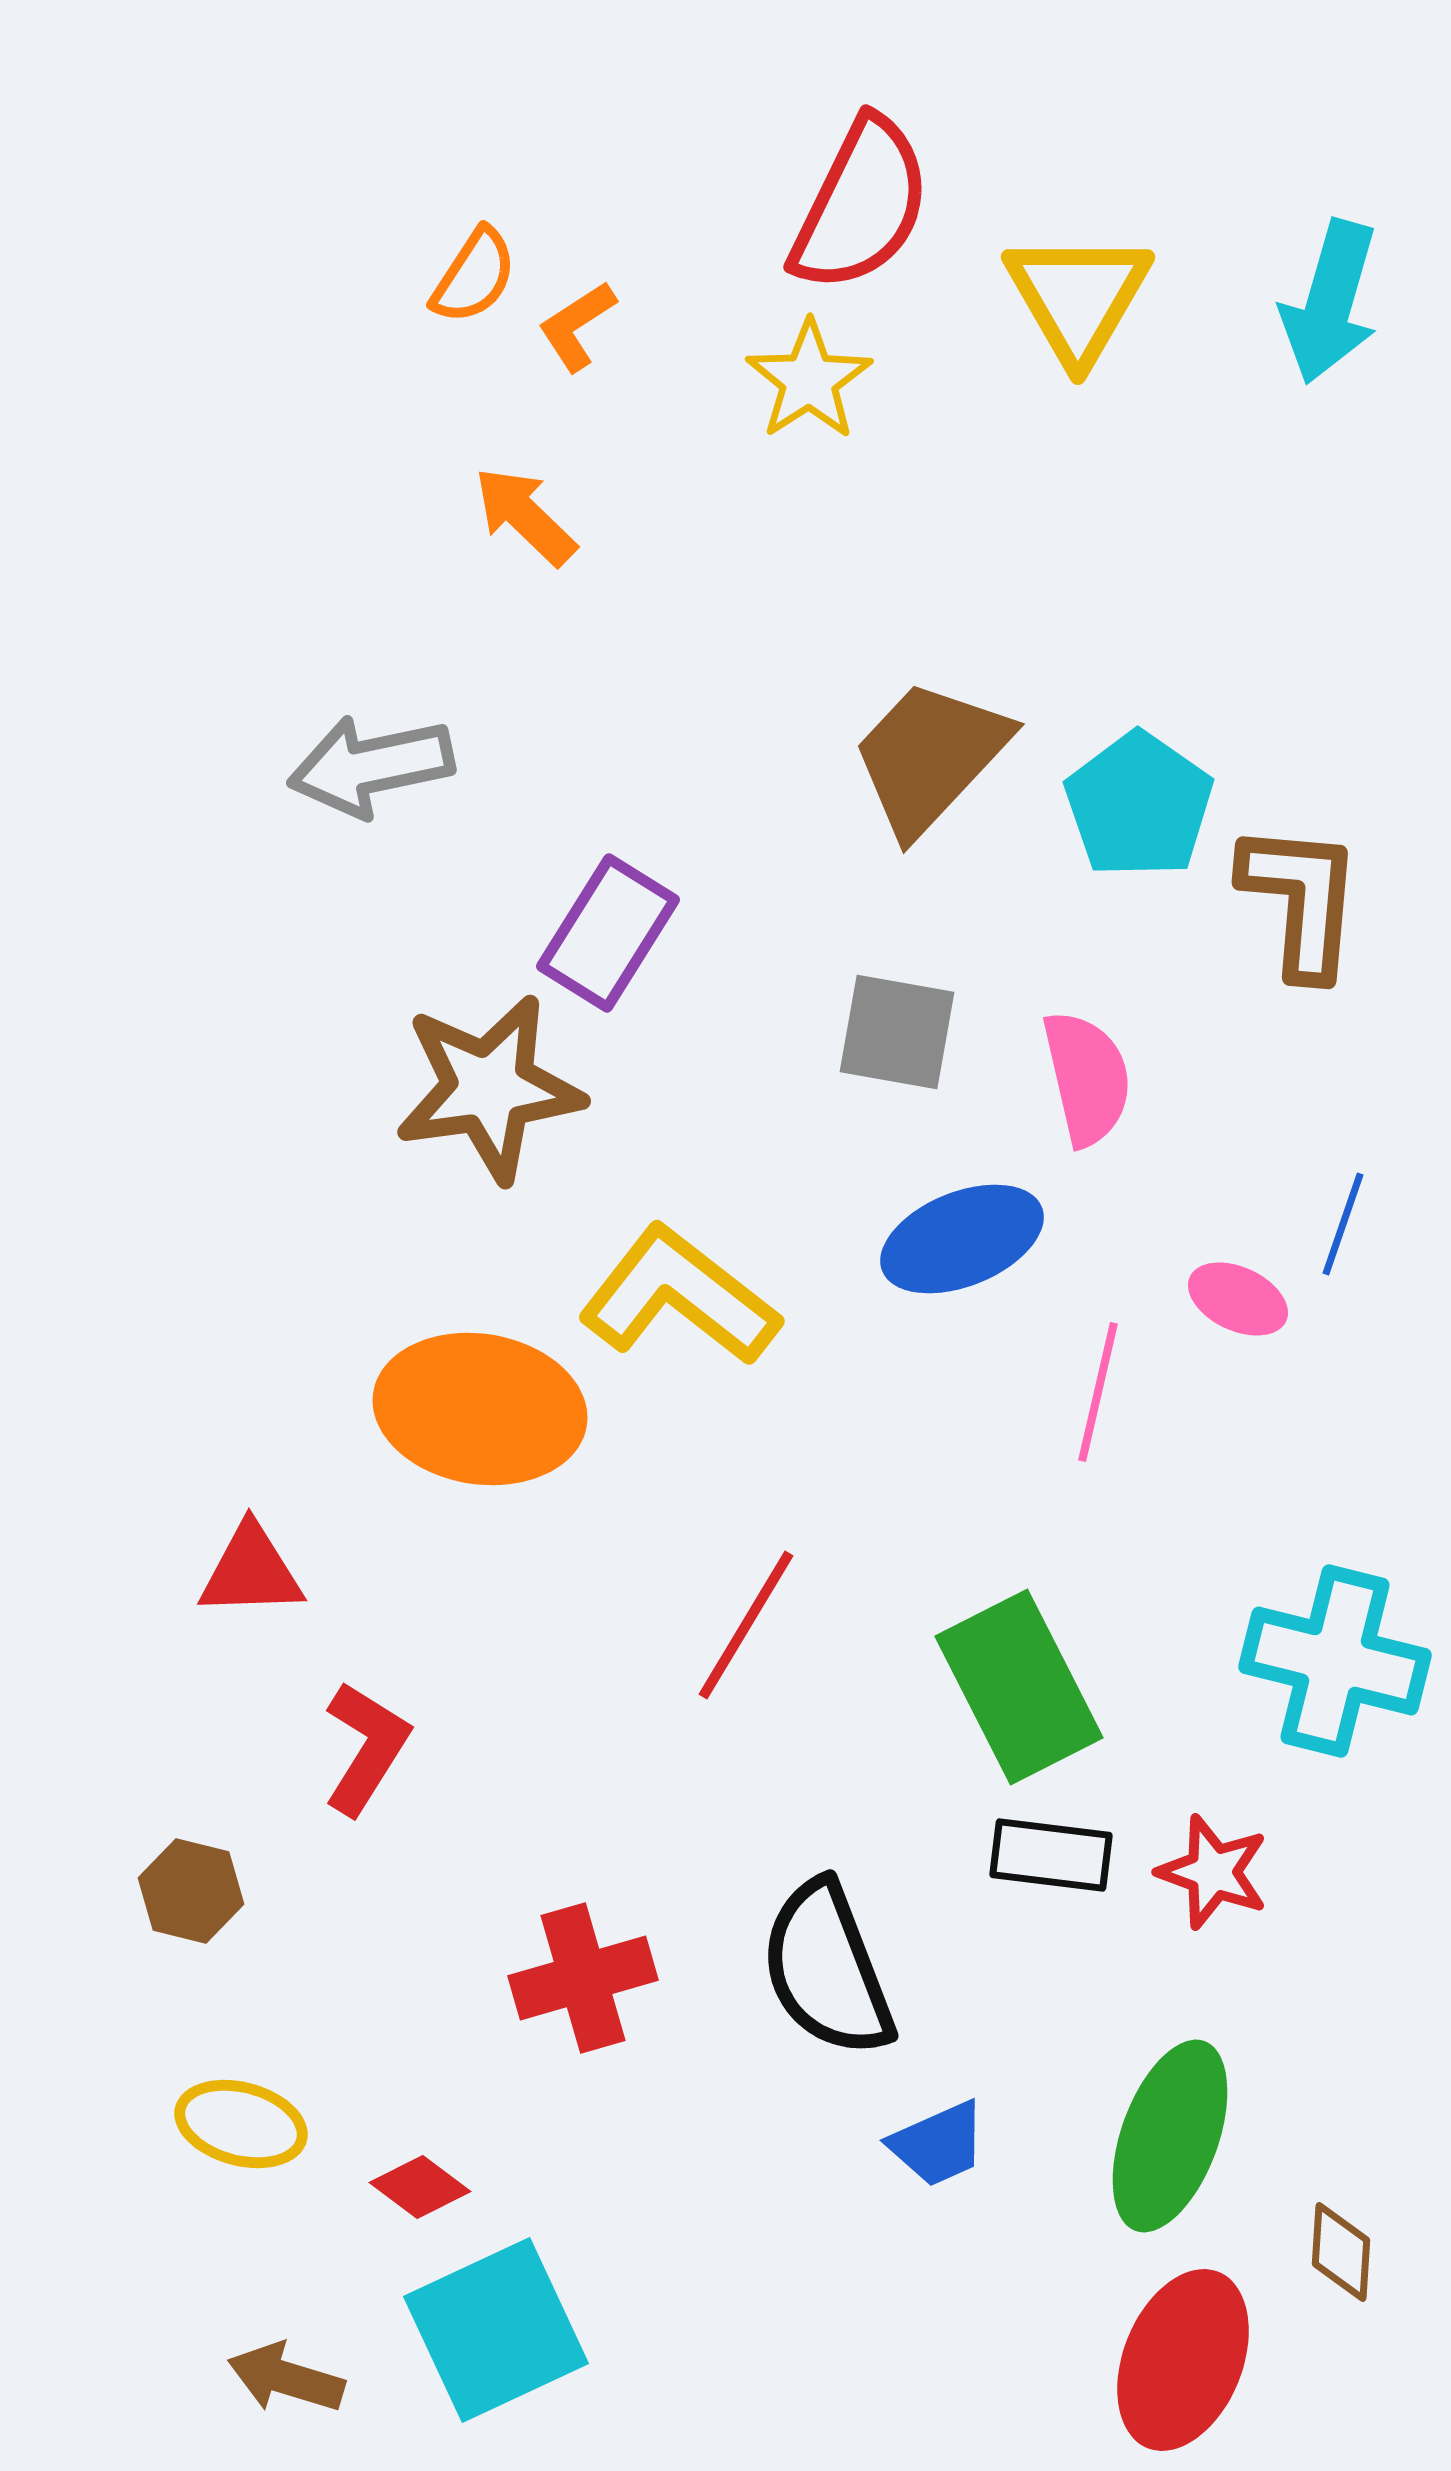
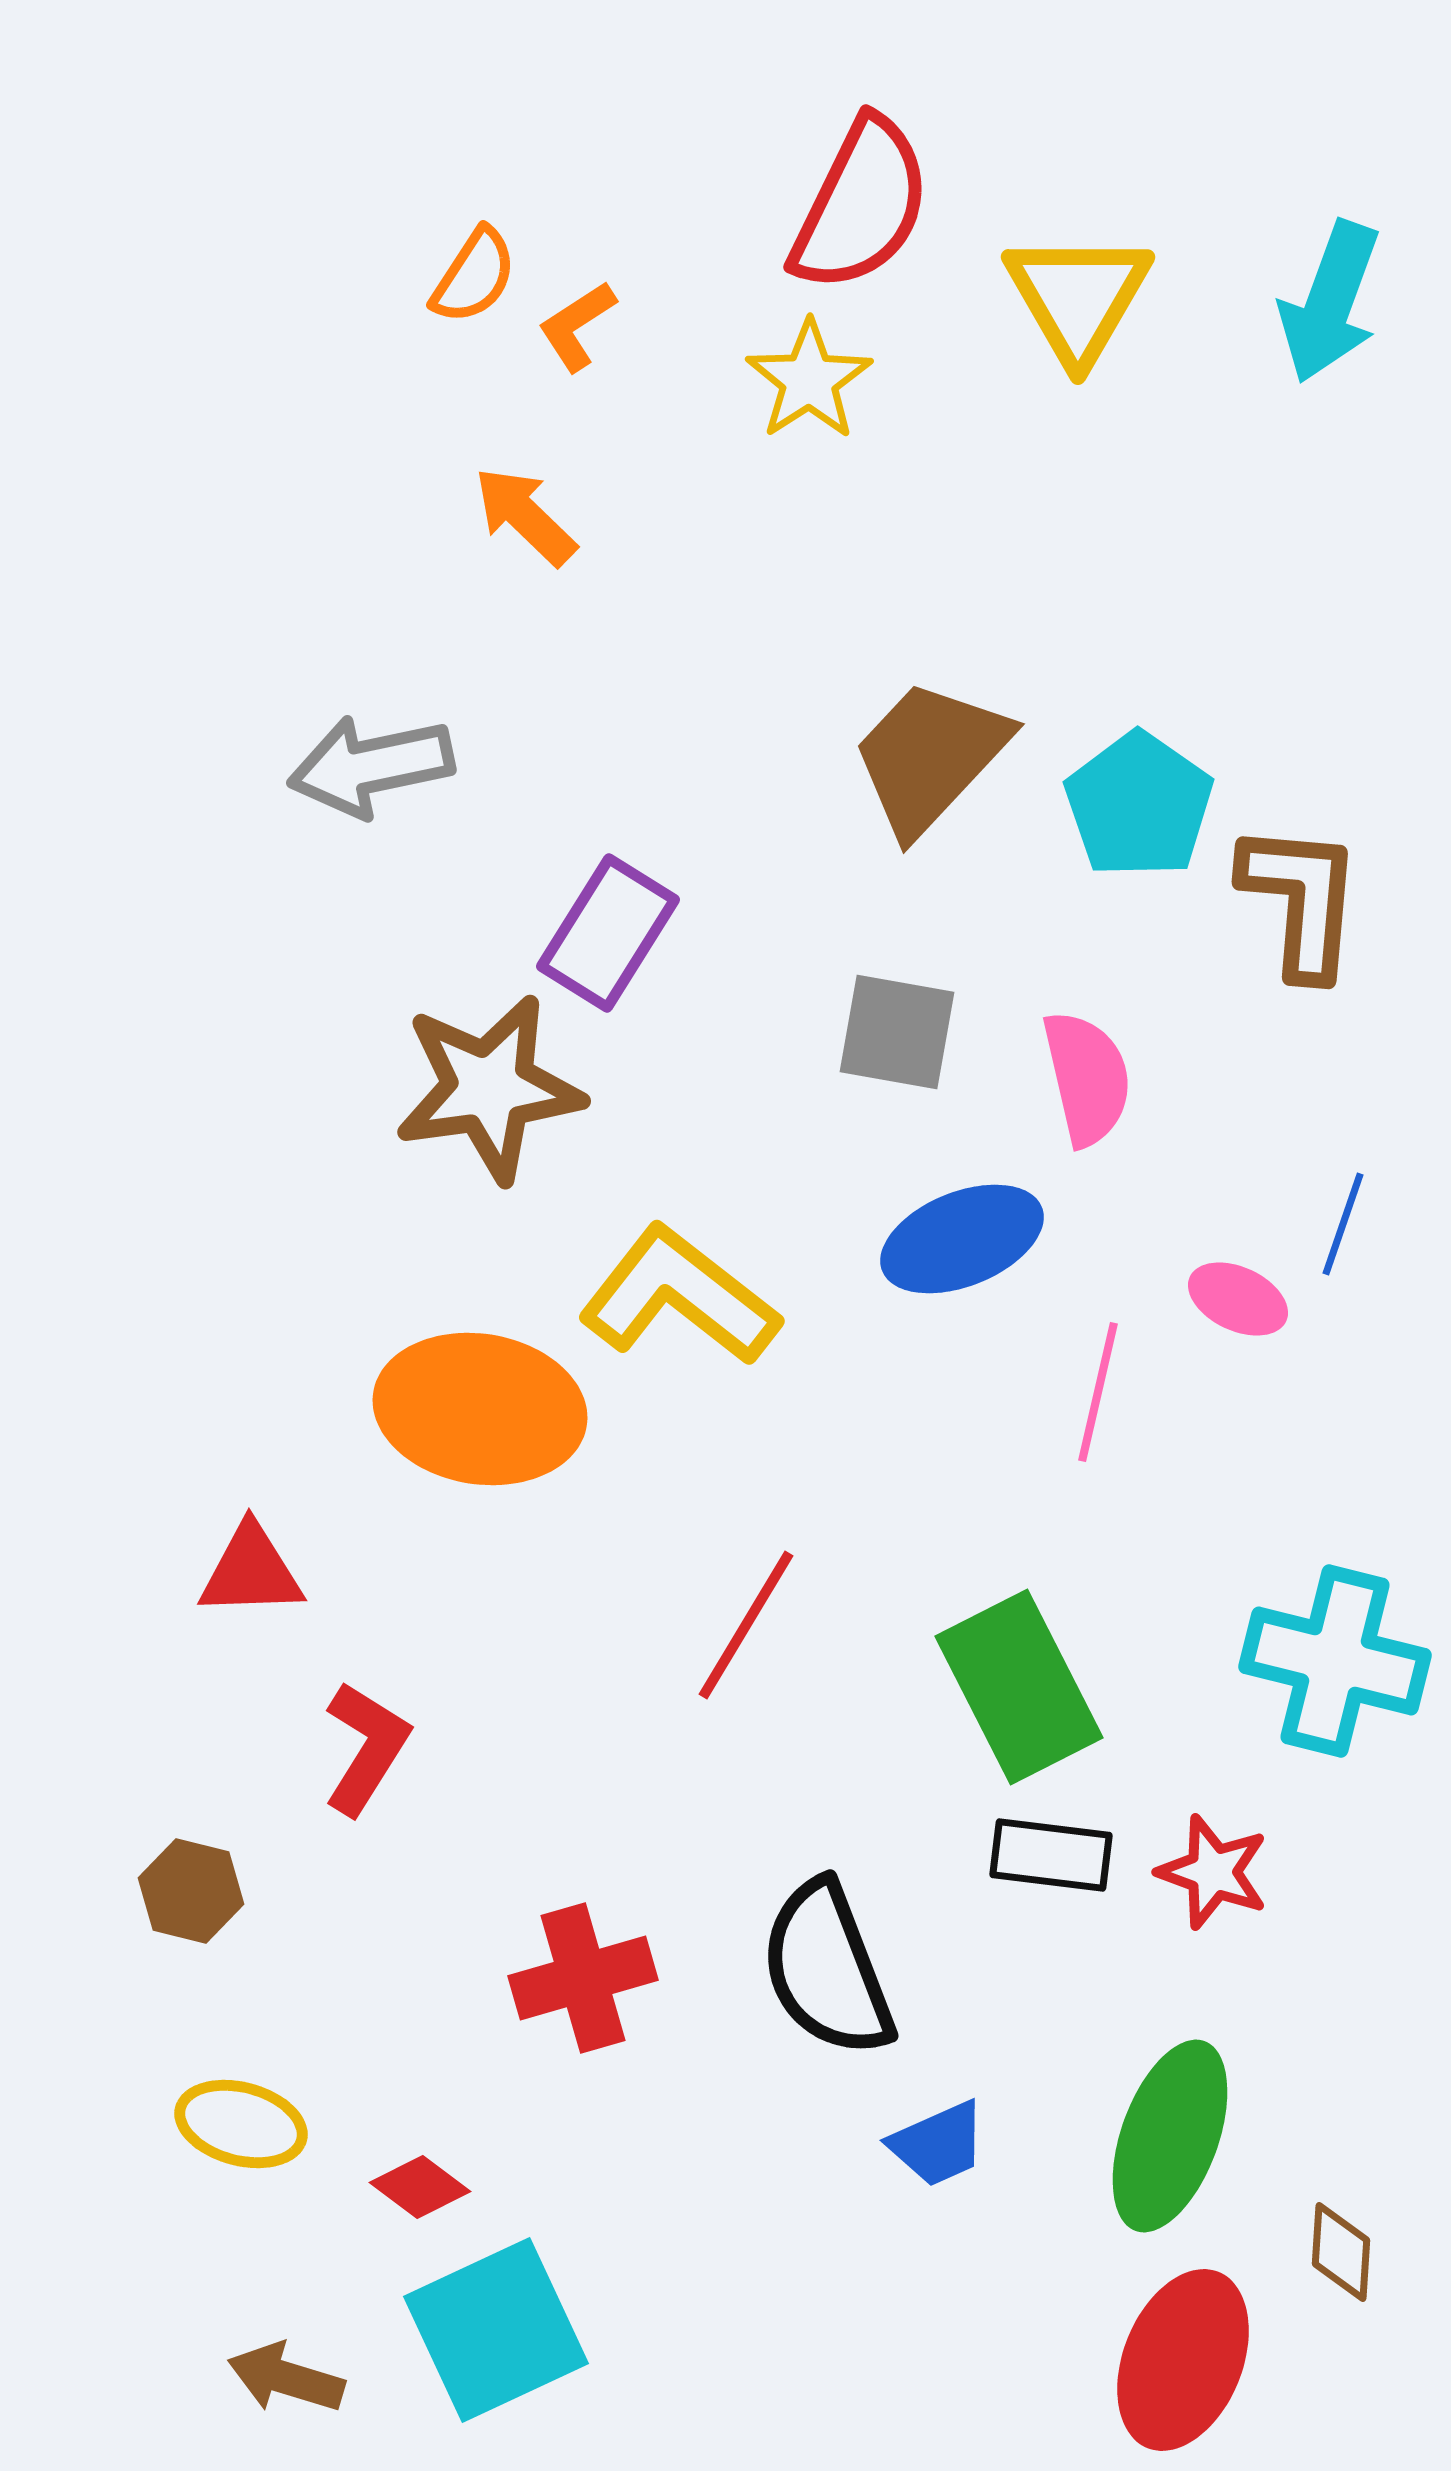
cyan arrow: rotated 4 degrees clockwise
